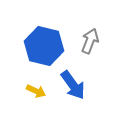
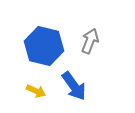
blue arrow: moved 1 px right, 1 px down
